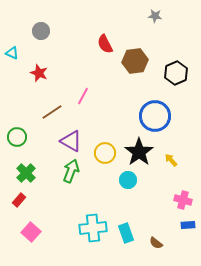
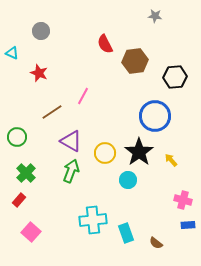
black hexagon: moved 1 px left, 4 px down; rotated 20 degrees clockwise
cyan cross: moved 8 px up
